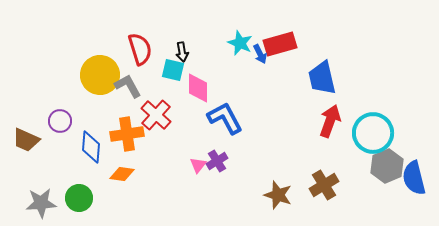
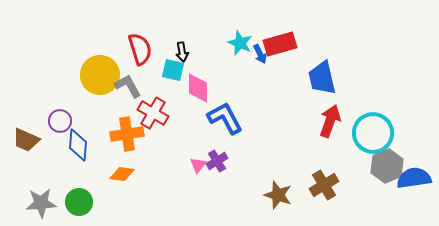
red cross: moved 3 px left, 2 px up; rotated 12 degrees counterclockwise
blue diamond: moved 13 px left, 2 px up
blue semicircle: rotated 96 degrees clockwise
green circle: moved 4 px down
